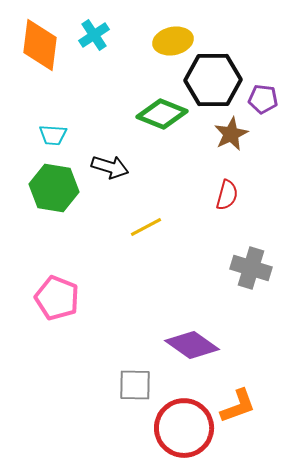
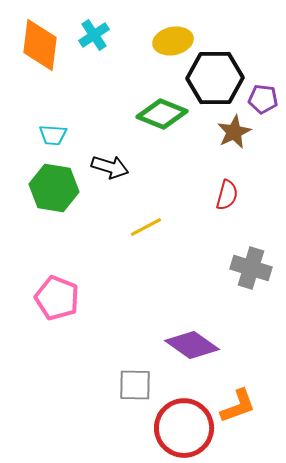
black hexagon: moved 2 px right, 2 px up
brown star: moved 3 px right, 2 px up
